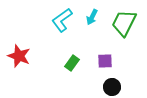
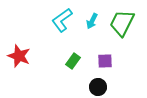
cyan arrow: moved 4 px down
green trapezoid: moved 2 px left
green rectangle: moved 1 px right, 2 px up
black circle: moved 14 px left
